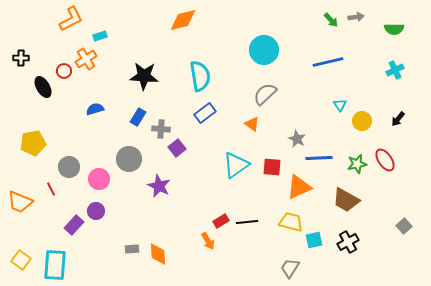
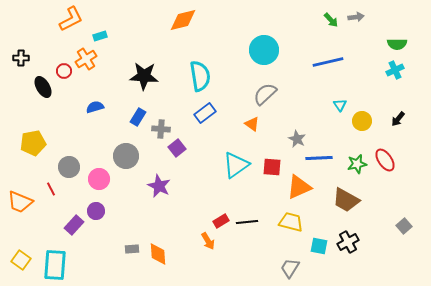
green semicircle at (394, 29): moved 3 px right, 15 px down
blue semicircle at (95, 109): moved 2 px up
gray circle at (129, 159): moved 3 px left, 3 px up
cyan square at (314, 240): moved 5 px right, 6 px down; rotated 24 degrees clockwise
